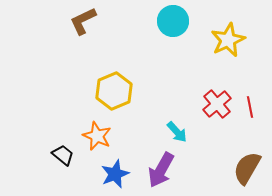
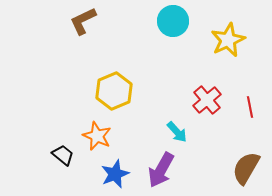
red cross: moved 10 px left, 4 px up
brown semicircle: moved 1 px left
